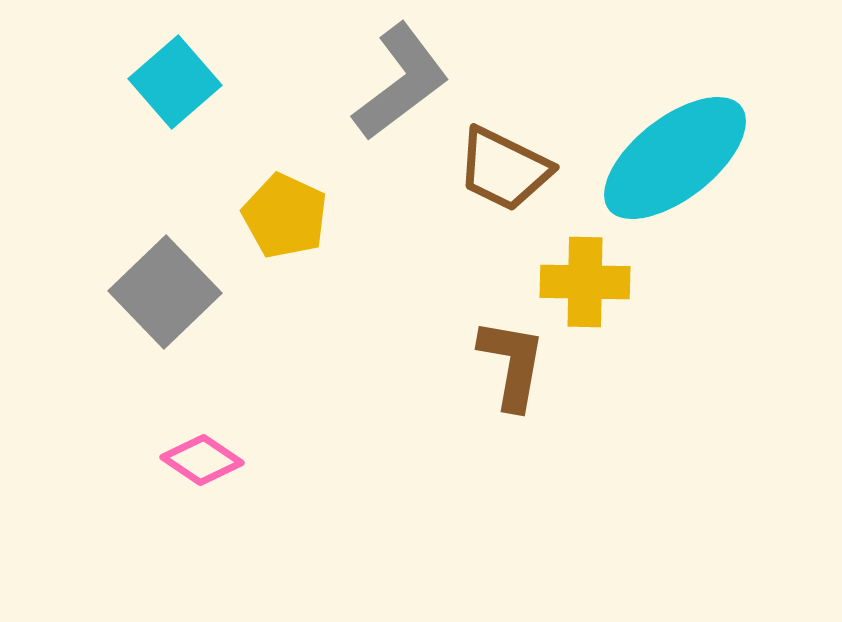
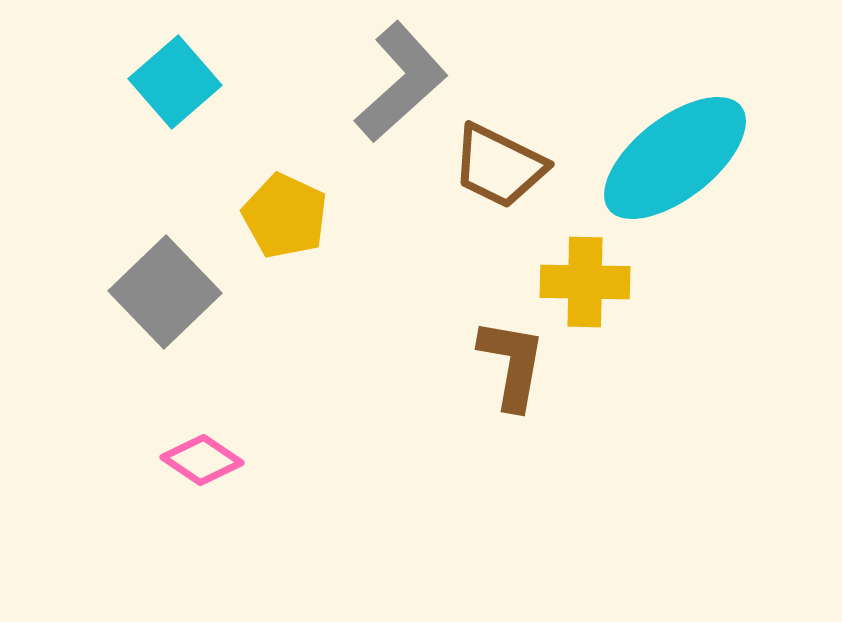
gray L-shape: rotated 5 degrees counterclockwise
brown trapezoid: moved 5 px left, 3 px up
